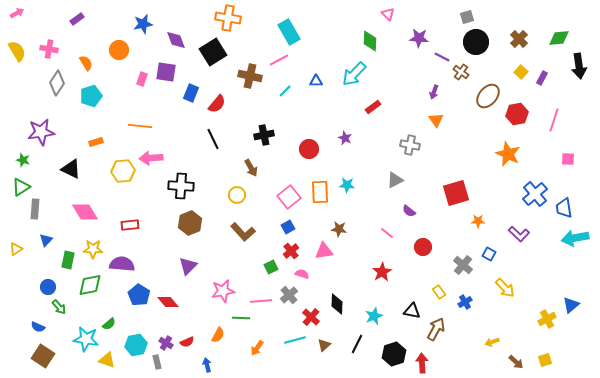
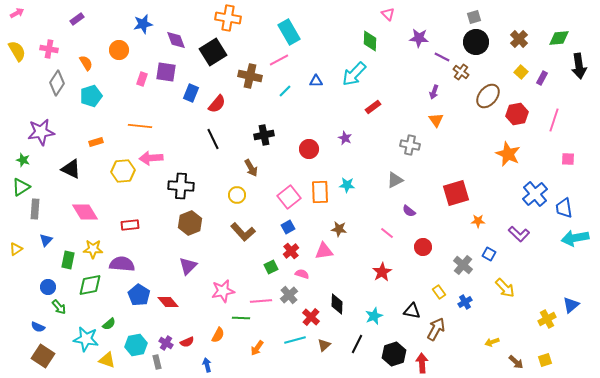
gray square at (467, 17): moved 7 px right
